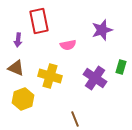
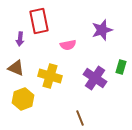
purple arrow: moved 2 px right, 1 px up
brown line: moved 5 px right, 1 px up
